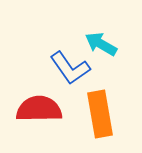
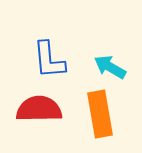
cyan arrow: moved 9 px right, 23 px down
blue L-shape: moved 21 px left, 8 px up; rotated 30 degrees clockwise
